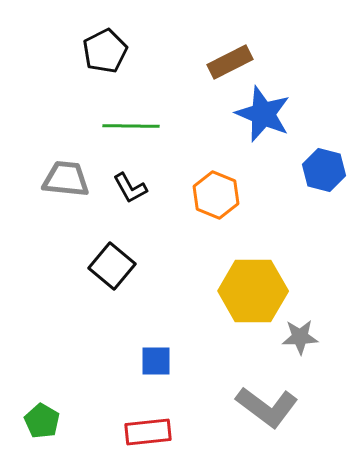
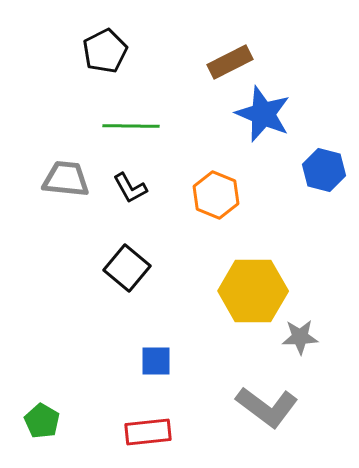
black square: moved 15 px right, 2 px down
